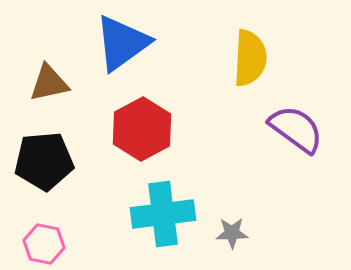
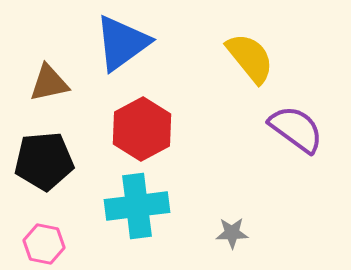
yellow semicircle: rotated 42 degrees counterclockwise
cyan cross: moved 26 px left, 8 px up
